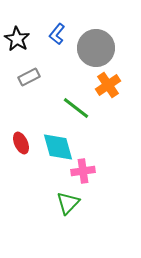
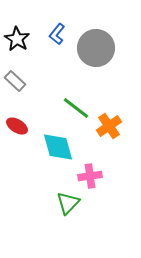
gray rectangle: moved 14 px left, 4 px down; rotated 70 degrees clockwise
orange cross: moved 1 px right, 41 px down
red ellipse: moved 4 px left, 17 px up; rotated 35 degrees counterclockwise
pink cross: moved 7 px right, 5 px down
